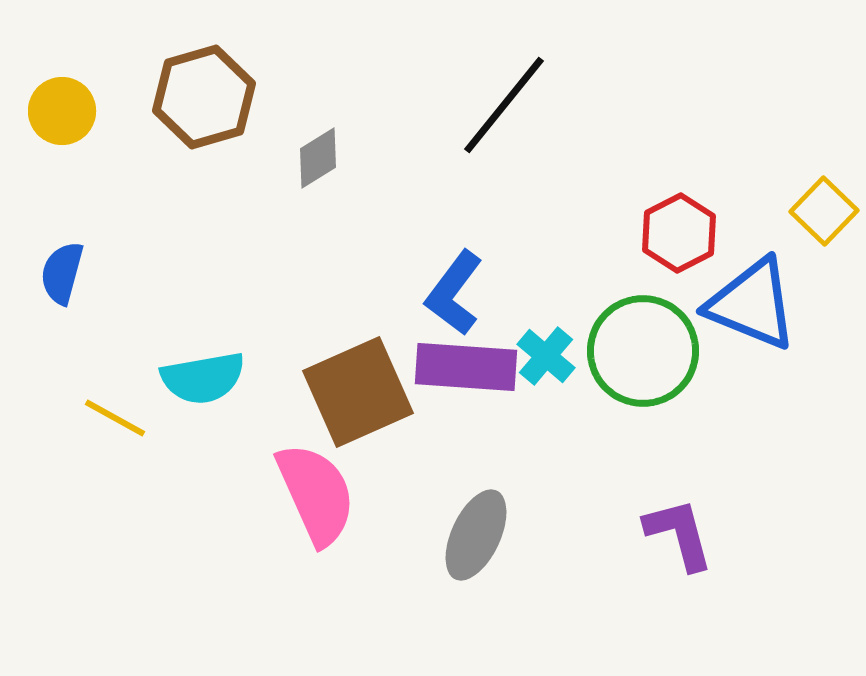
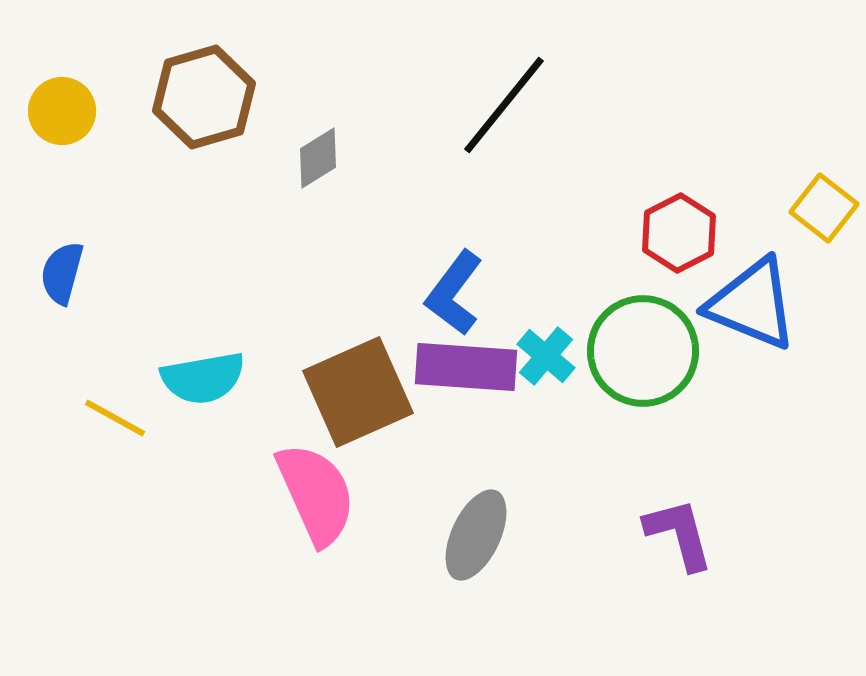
yellow square: moved 3 px up; rotated 6 degrees counterclockwise
